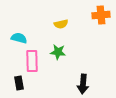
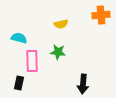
black rectangle: rotated 24 degrees clockwise
